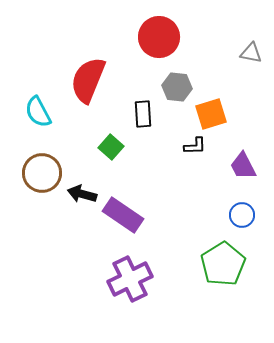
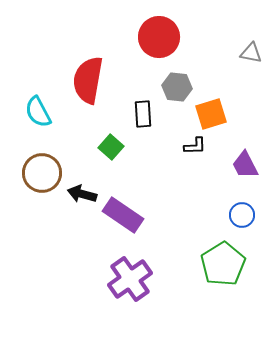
red semicircle: rotated 12 degrees counterclockwise
purple trapezoid: moved 2 px right, 1 px up
purple cross: rotated 9 degrees counterclockwise
